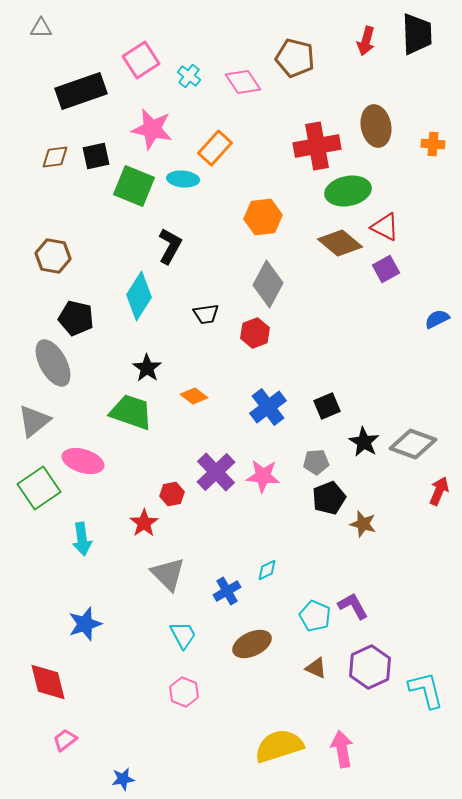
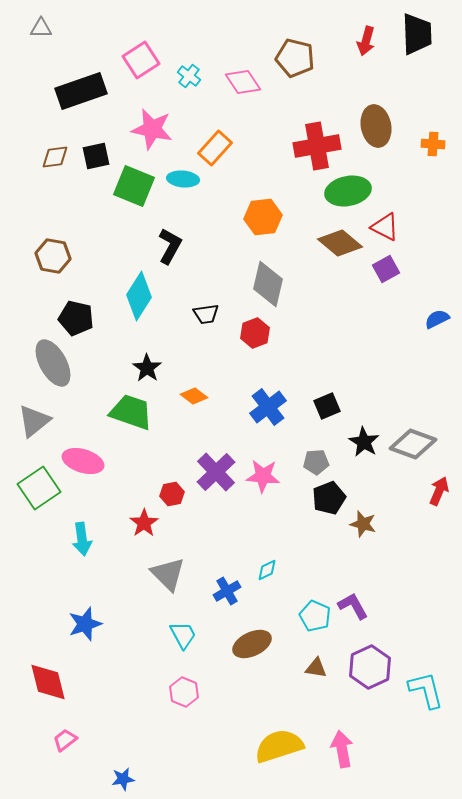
gray diamond at (268, 284): rotated 15 degrees counterclockwise
brown triangle at (316, 668): rotated 15 degrees counterclockwise
